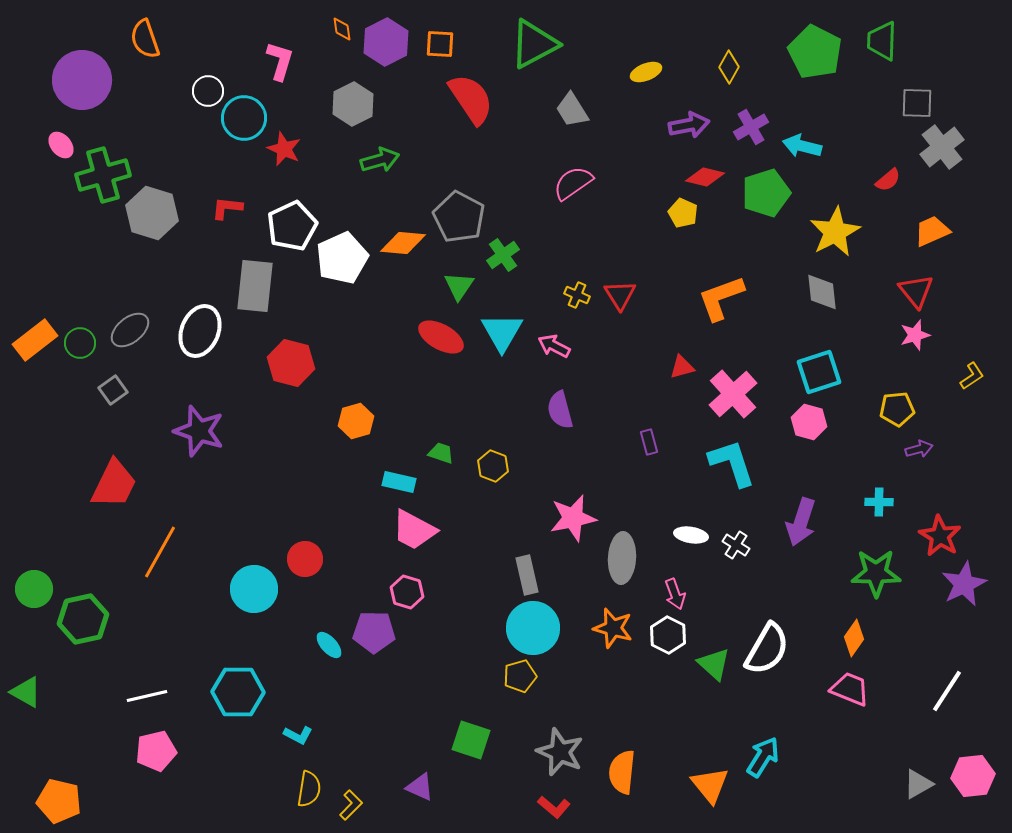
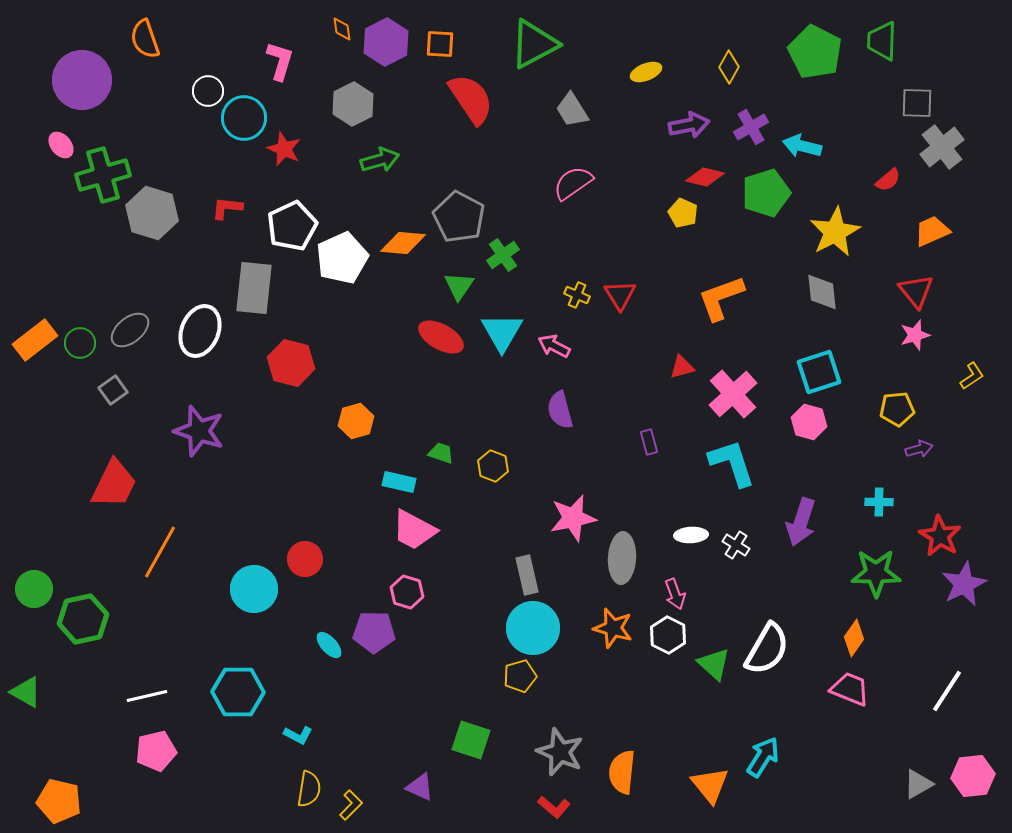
gray rectangle at (255, 286): moved 1 px left, 2 px down
white ellipse at (691, 535): rotated 12 degrees counterclockwise
